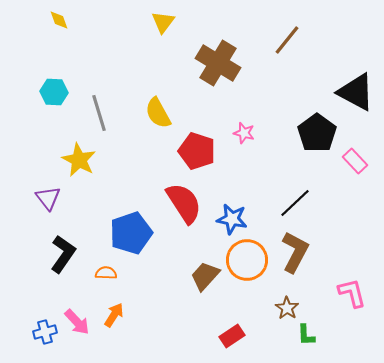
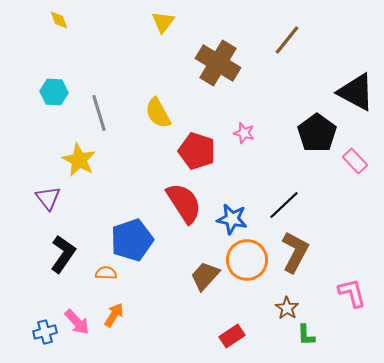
black line: moved 11 px left, 2 px down
blue pentagon: moved 1 px right, 7 px down
